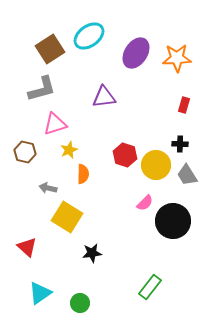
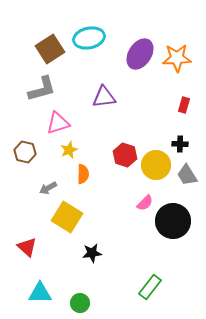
cyan ellipse: moved 2 px down; rotated 24 degrees clockwise
purple ellipse: moved 4 px right, 1 px down
pink triangle: moved 3 px right, 1 px up
gray arrow: rotated 42 degrees counterclockwise
cyan triangle: rotated 35 degrees clockwise
